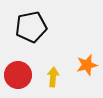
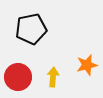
black pentagon: moved 2 px down
red circle: moved 2 px down
